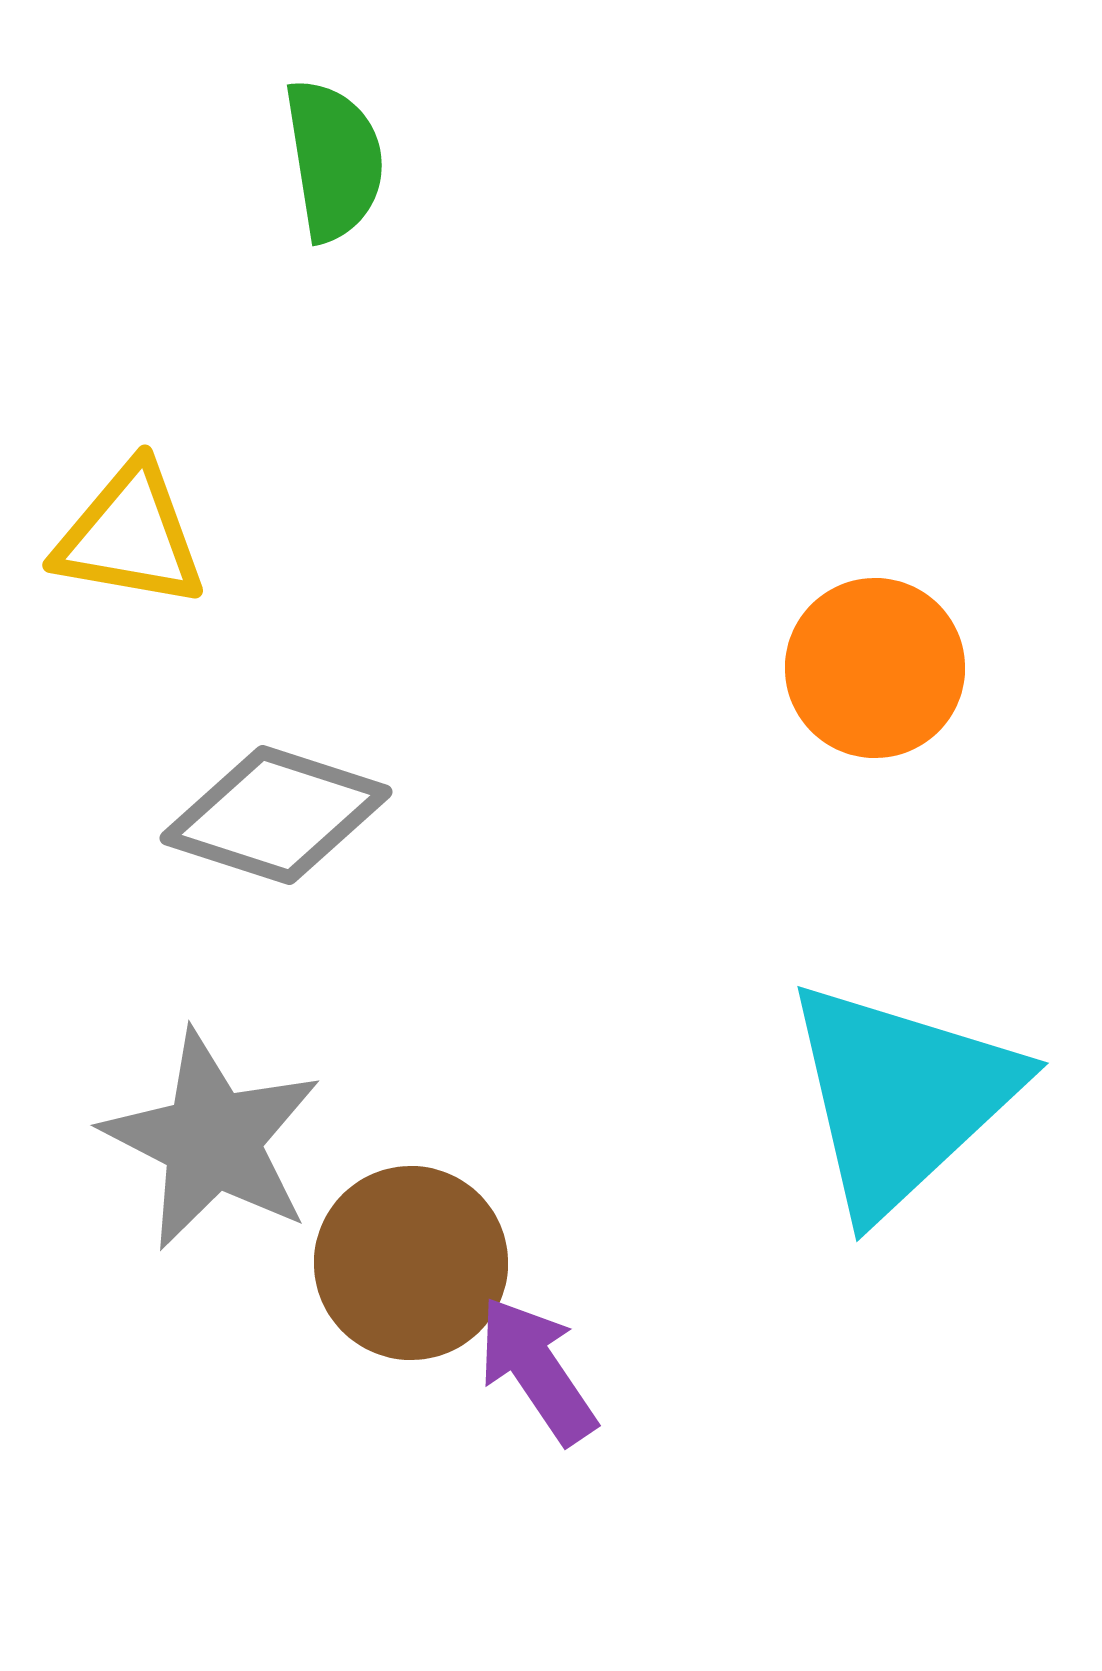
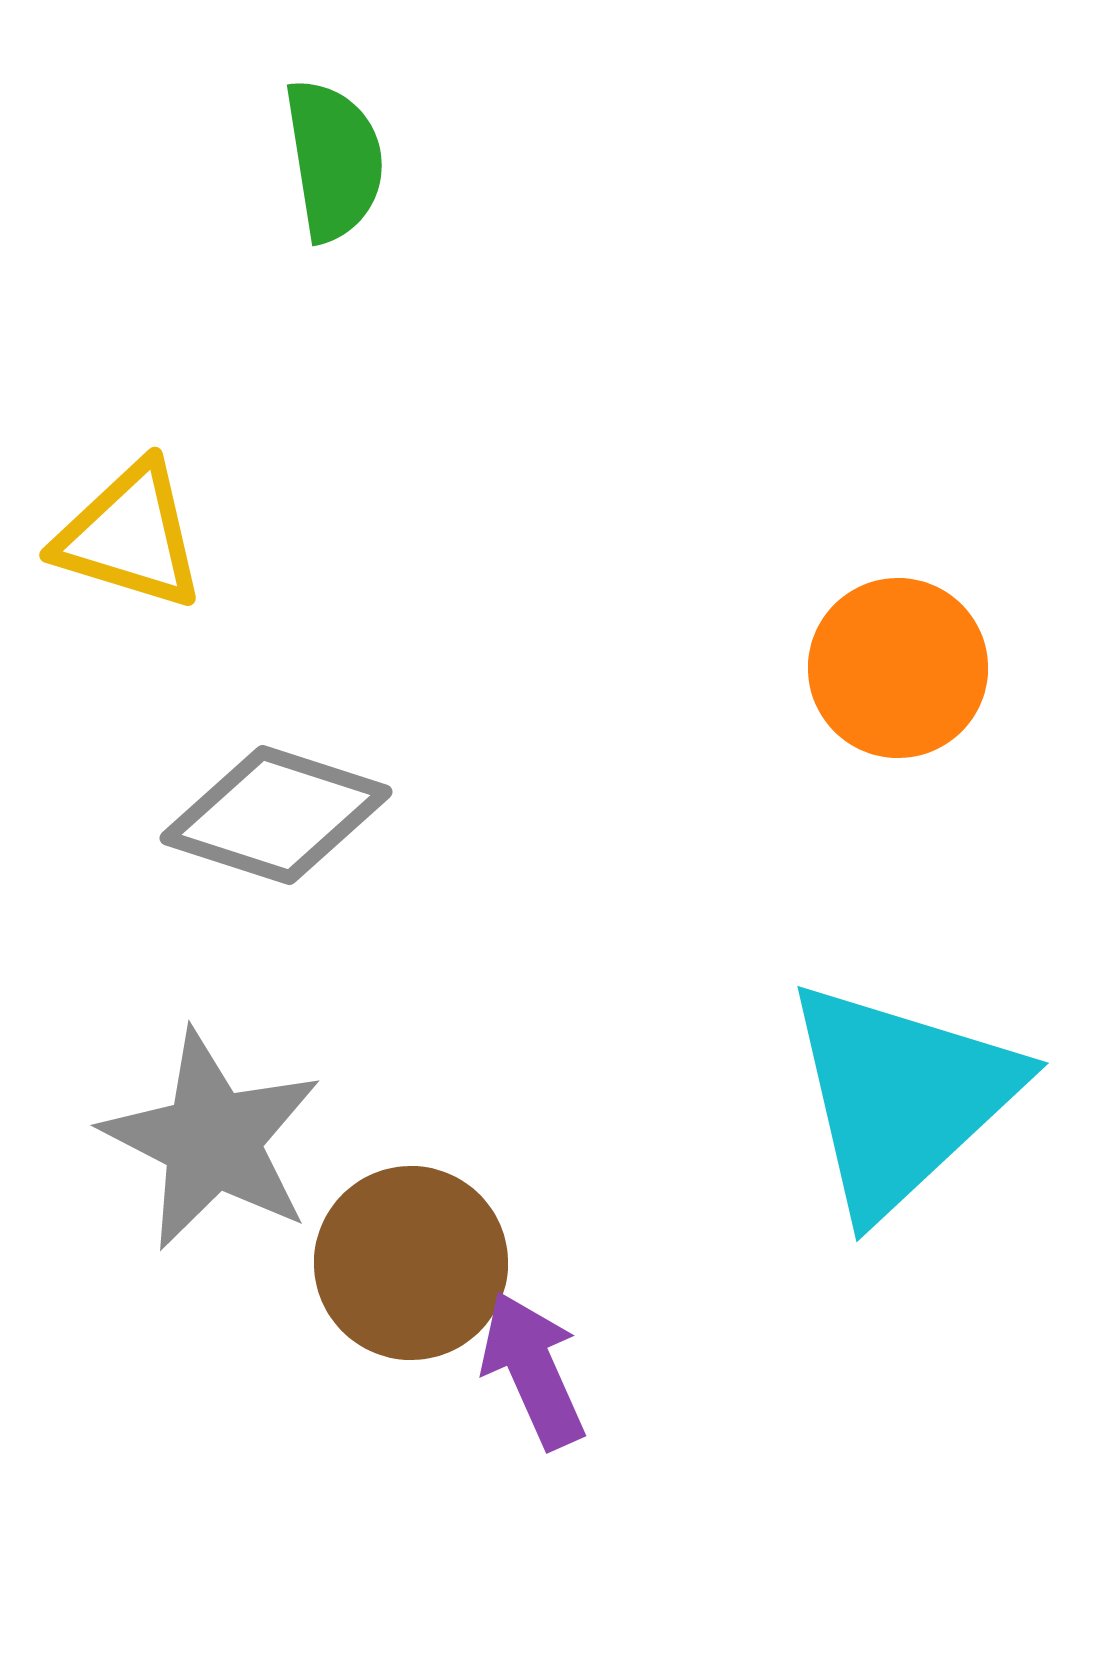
yellow triangle: rotated 7 degrees clockwise
orange circle: moved 23 px right
purple arrow: moved 4 px left; rotated 10 degrees clockwise
